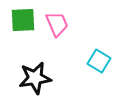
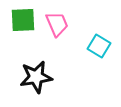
cyan square: moved 15 px up
black star: moved 1 px right, 1 px up
